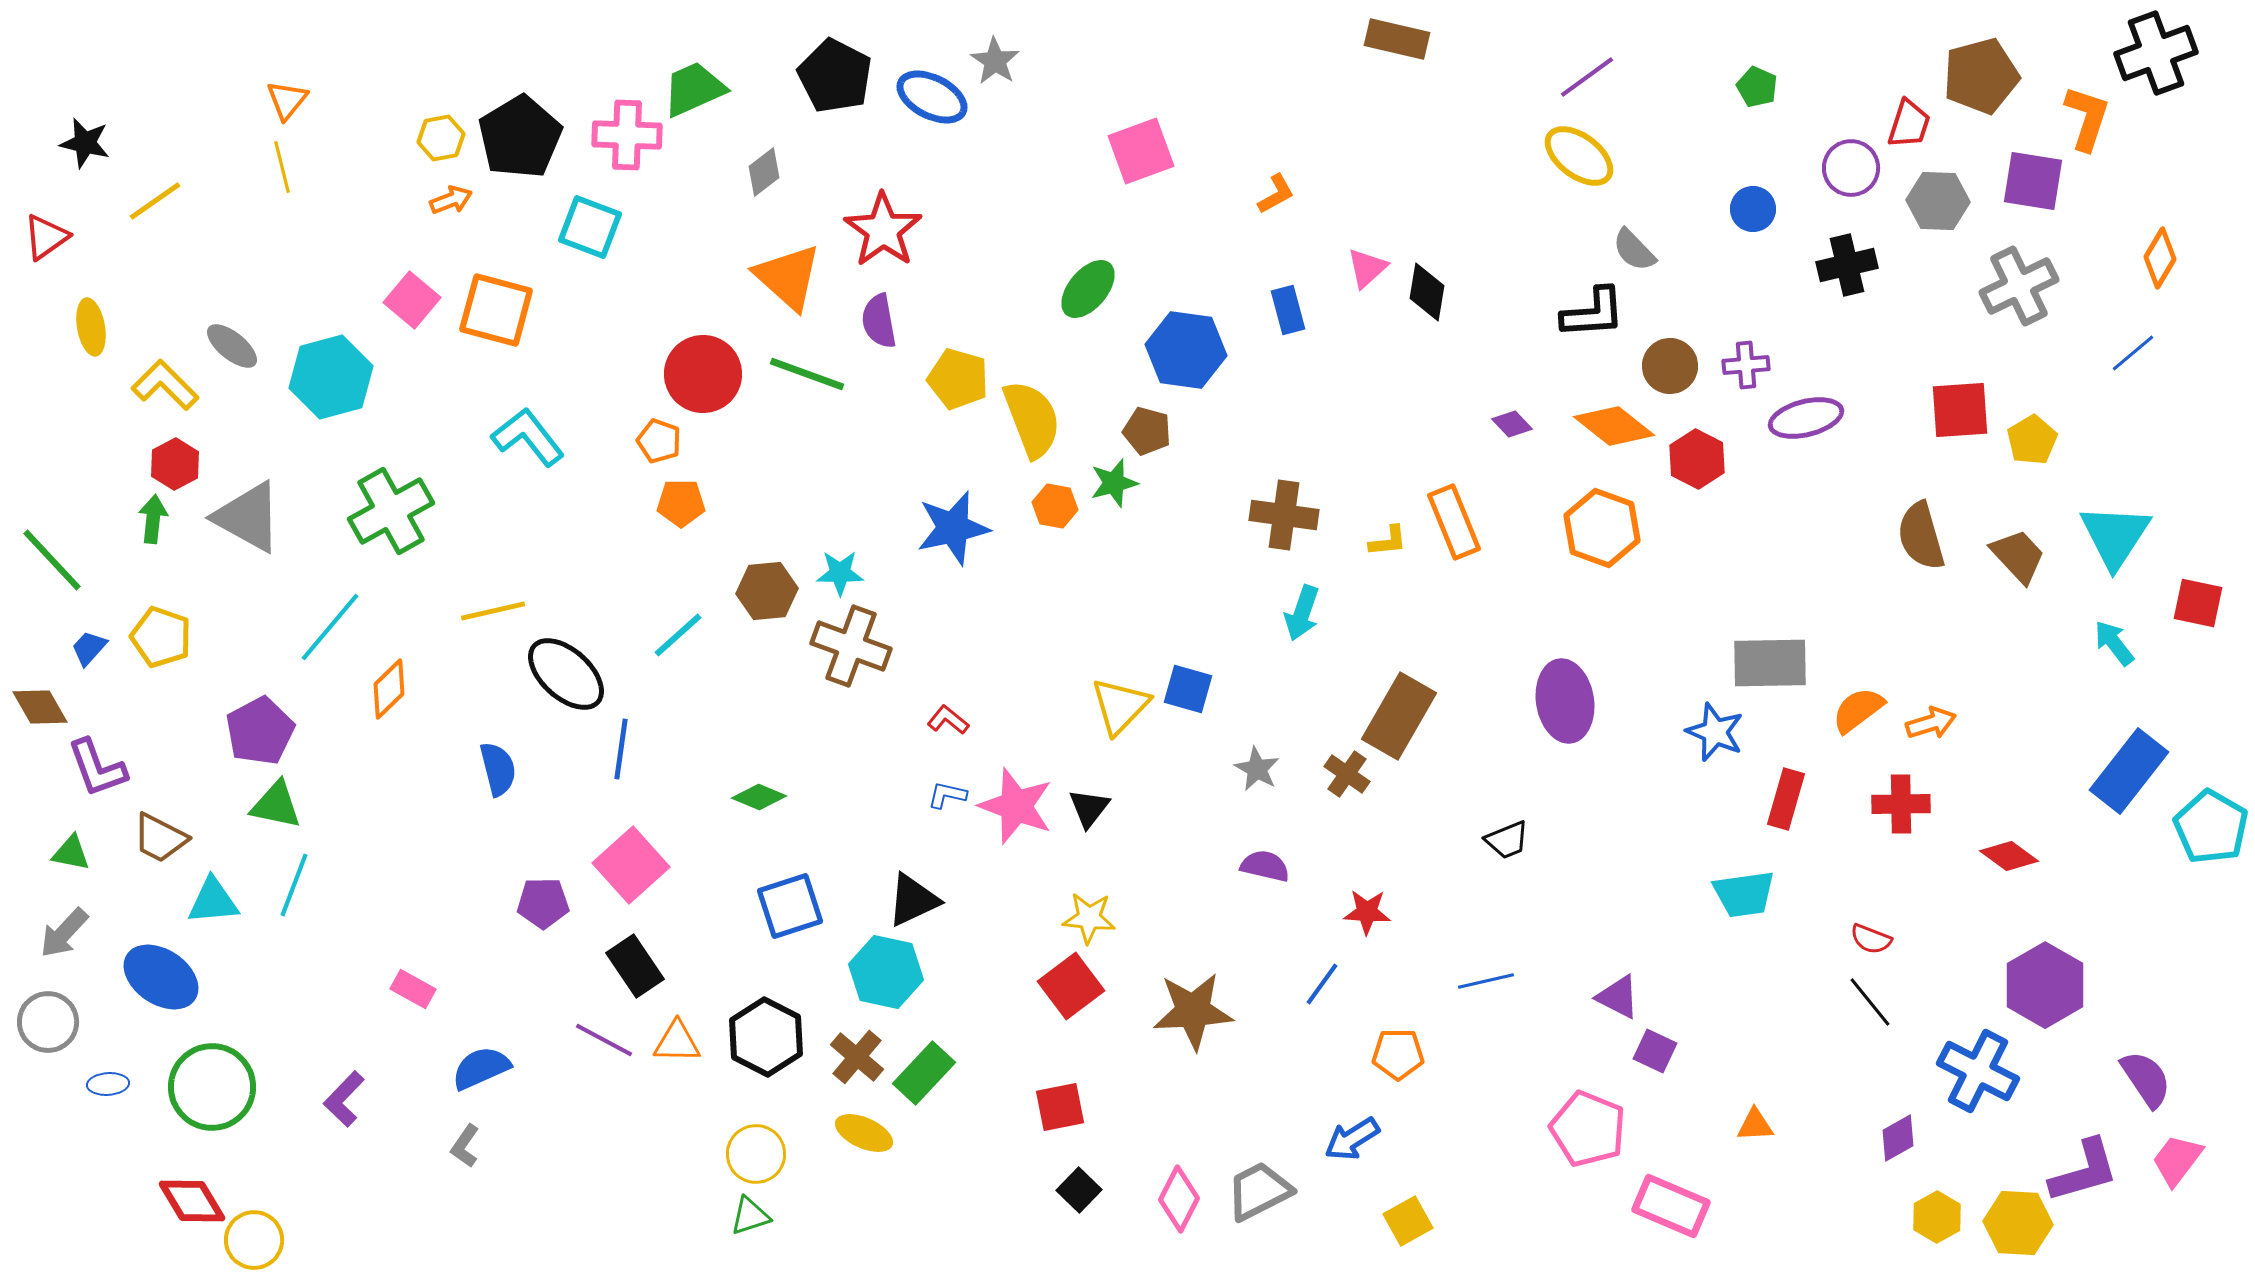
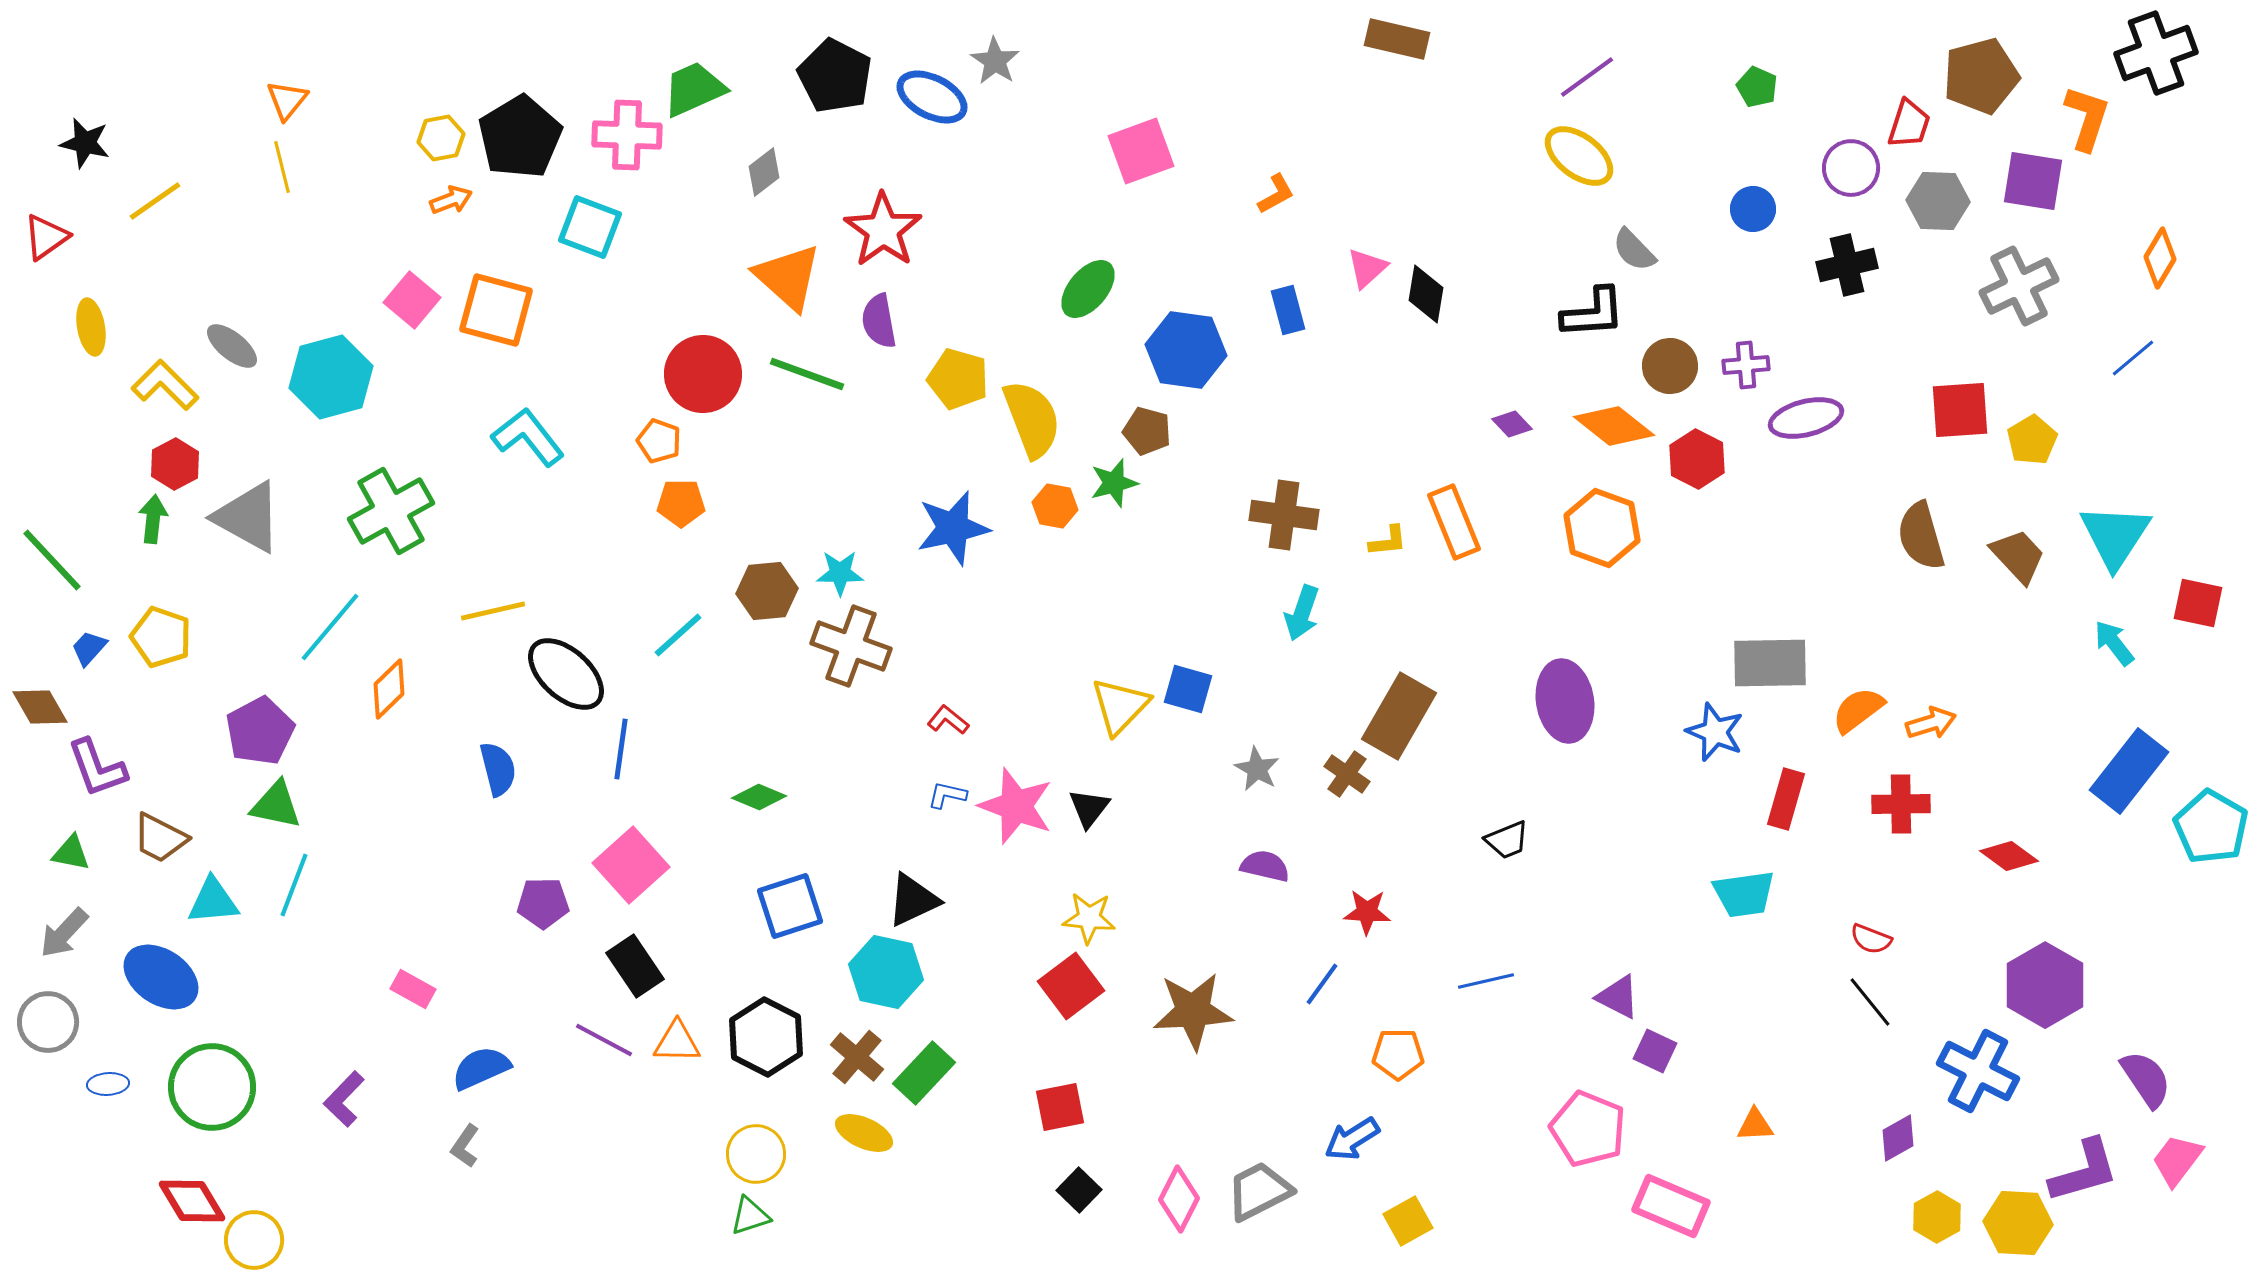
black diamond at (1427, 292): moved 1 px left, 2 px down
blue line at (2133, 353): moved 5 px down
